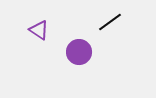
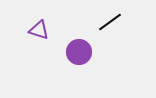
purple triangle: rotated 15 degrees counterclockwise
